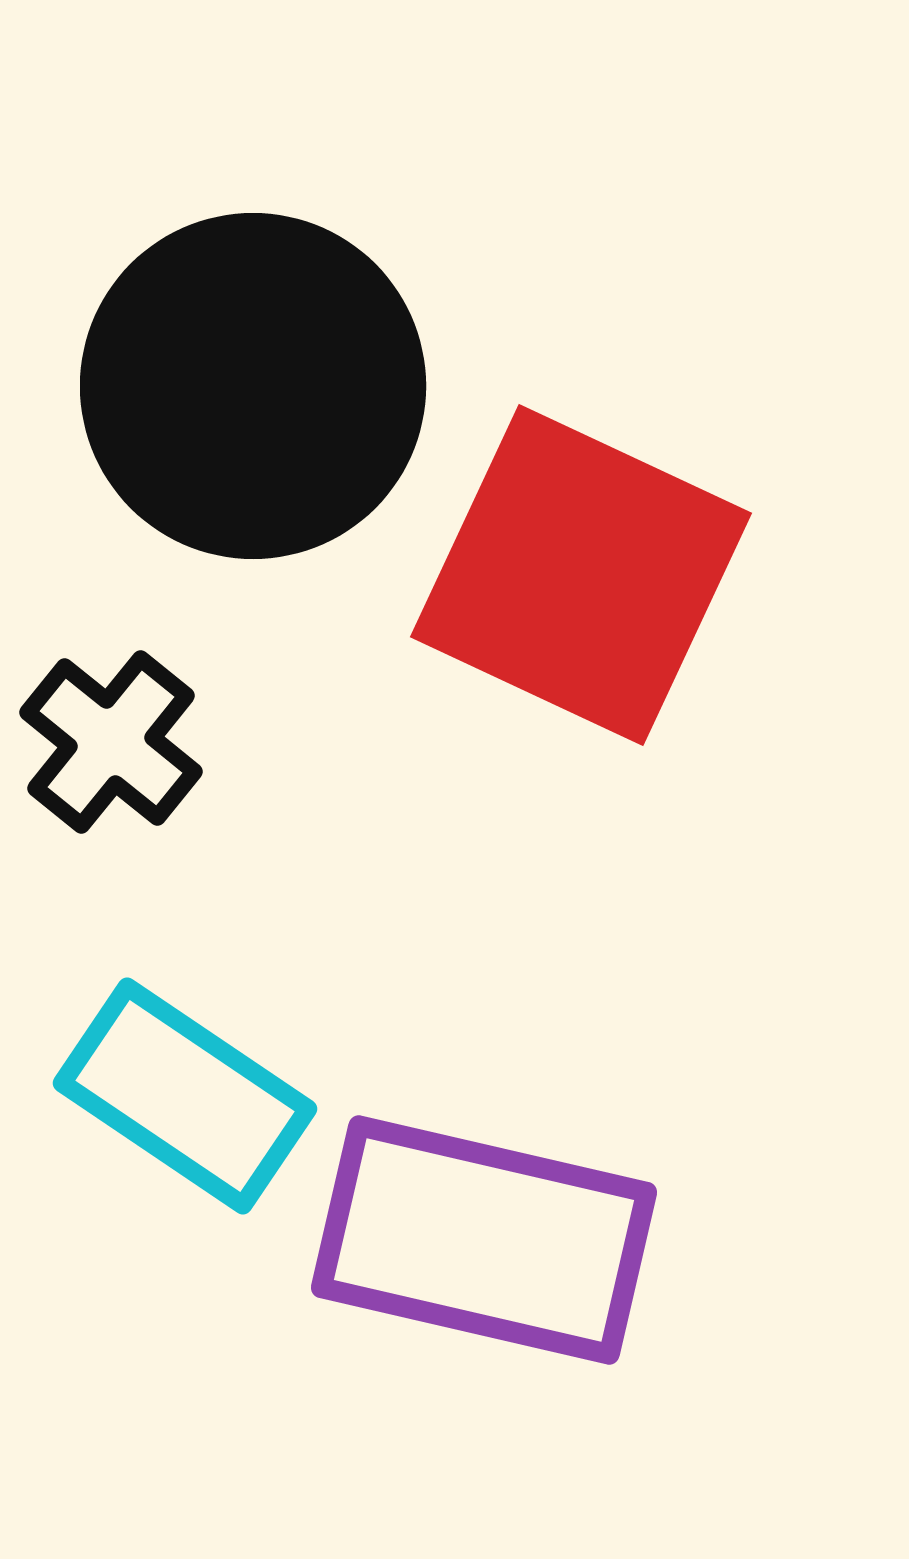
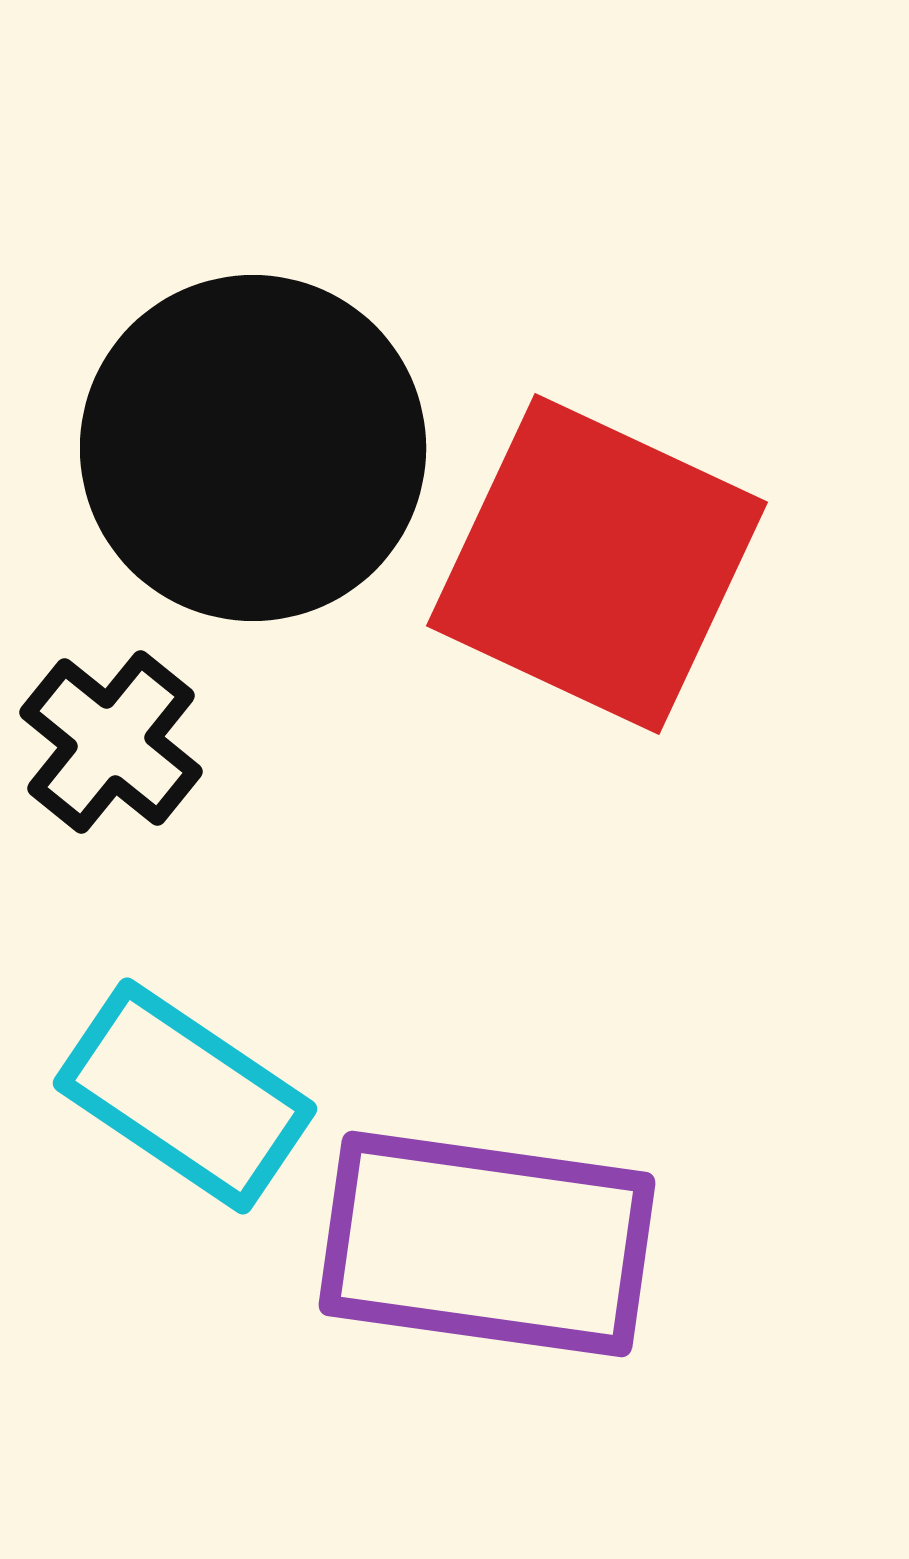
black circle: moved 62 px down
red square: moved 16 px right, 11 px up
purple rectangle: moved 3 px right, 4 px down; rotated 5 degrees counterclockwise
